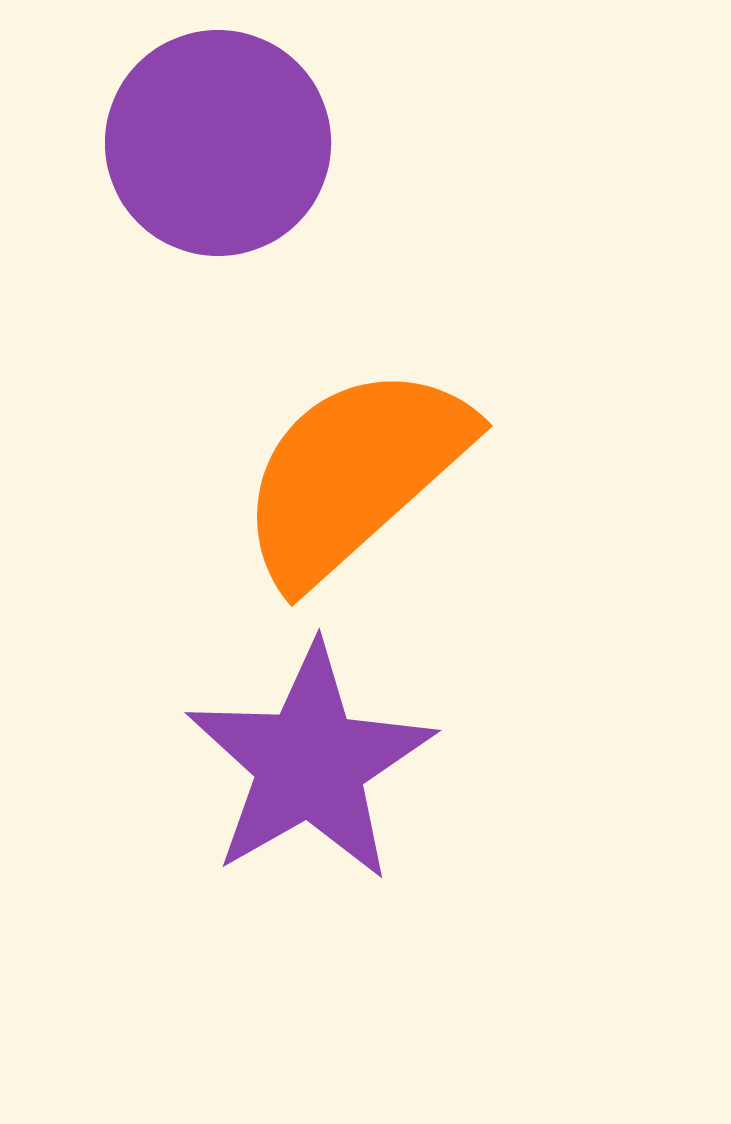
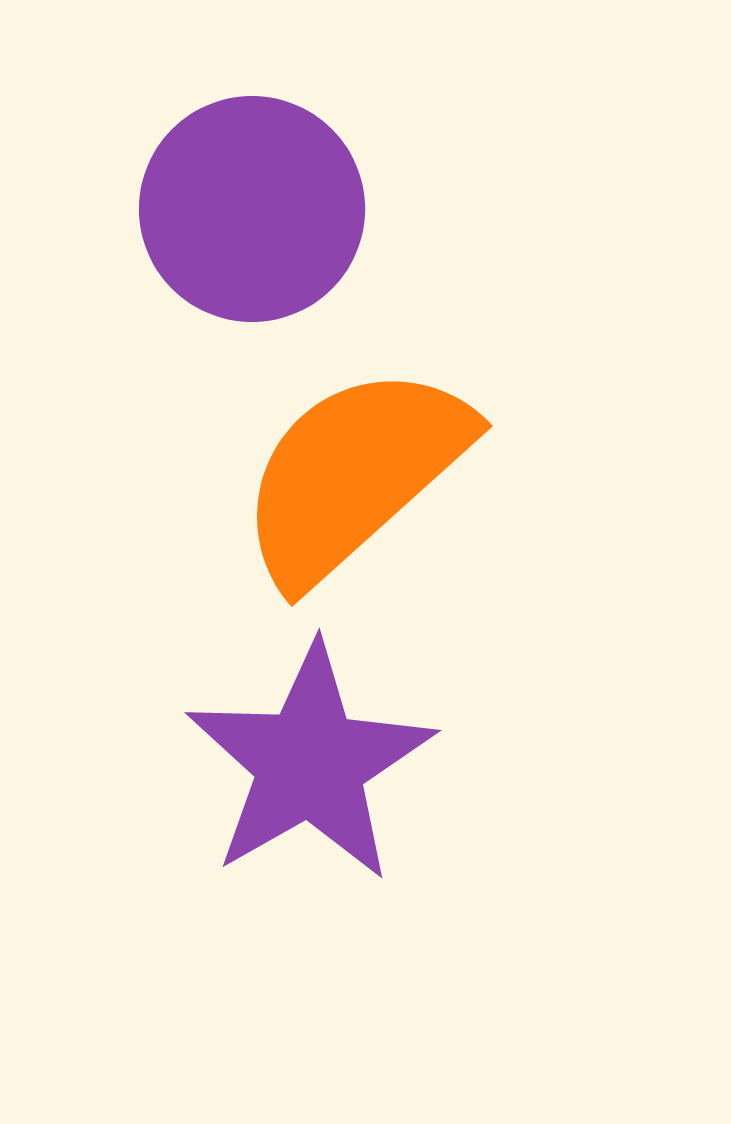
purple circle: moved 34 px right, 66 px down
